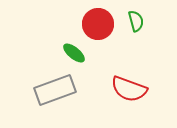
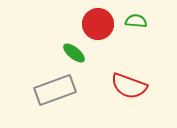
green semicircle: rotated 70 degrees counterclockwise
red semicircle: moved 3 px up
